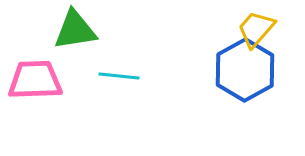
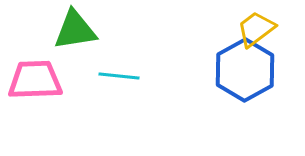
yellow trapezoid: rotated 12 degrees clockwise
